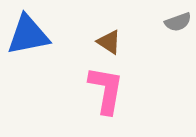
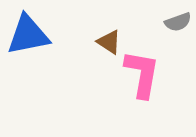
pink L-shape: moved 36 px right, 16 px up
